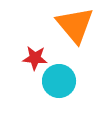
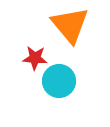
orange triangle: moved 5 px left
